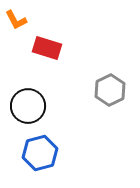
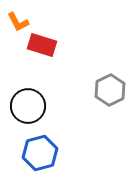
orange L-shape: moved 2 px right, 2 px down
red rectangle: moved 5 px left, 3 px up
